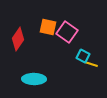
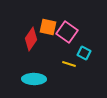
red diamond: moved 13 px right
cyan square: moved 1 px right, 3 px up
yellow line: moved 22 px left
